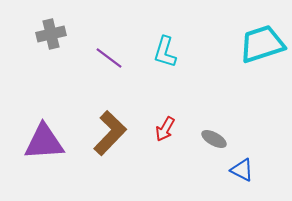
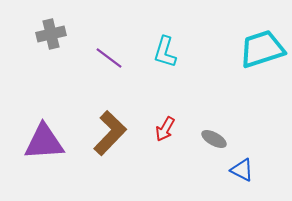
cyan trapezoid: moved 5 px down
